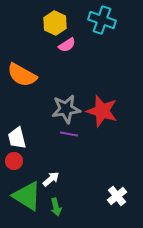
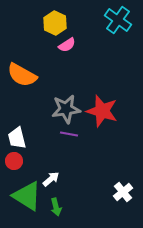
cyan cross: moved 16 px right; rotated 16 degrees clockwise
white cross: moved 6 px right, 4 px up
